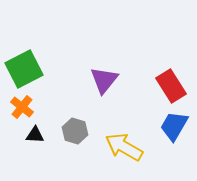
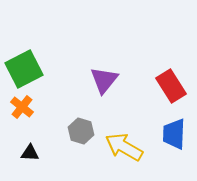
blue trapezoid: moved 8 px down; rotated 28 degrees counterclockwise
gray hexagon: moved 6 px right
black triangle: moved 5 px left, 18 px down
